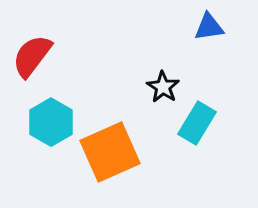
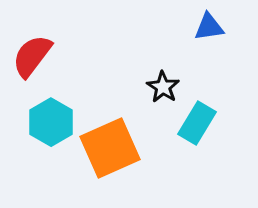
orange square: moved 4 px up
